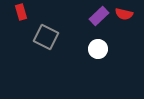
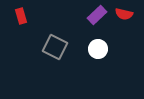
red rectangle: moved 4 px down
purple rectangle: moved 2 px left, 1 px up
gray square: moved 9 px right, 10 px down
